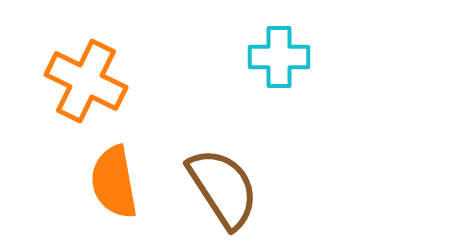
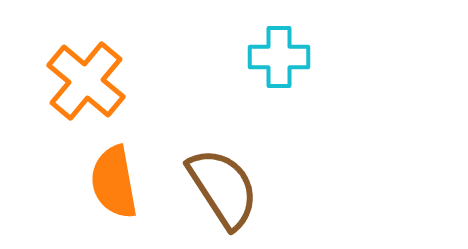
orange cross: rotated 14 degrees clockwise
